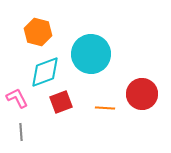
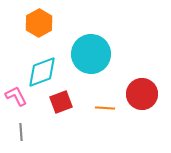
orange hexagon: moved 1 px right, 9 px up; rotated 16 degrees clockwise
cyan diamond: moved 3 px left
pink L-shape: moved 1 px left, 2 px up
